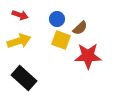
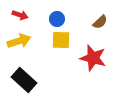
brown semicircle: moved 20 px right, 6 px up
yellow square: rotated 18 degrees counterclockwise
red star: moved 5 px right, 2 px down; rotated 16 degrees clockwise
black rectangle: moved 2 px down
